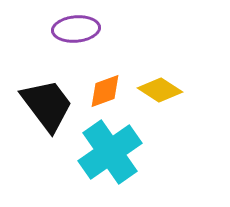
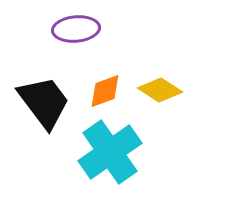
black trapezoid: moved 3 px left, 3 px up
